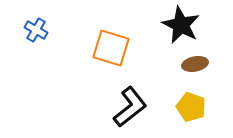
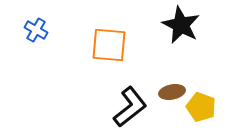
orange square: moved 2 px left, 3 px up; rotated 12 degrees counterclockwise
brown ellipse: moved 23 px left, 28 px down
yellow pentagon: moved 10 px right
